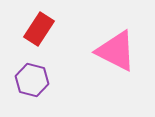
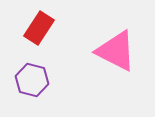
red rectangle: moved 1 px up
